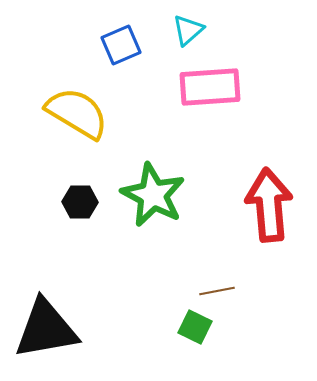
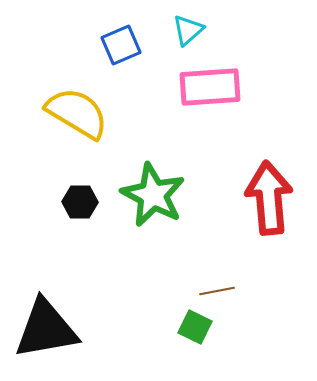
red arrow: moved 7 px up
